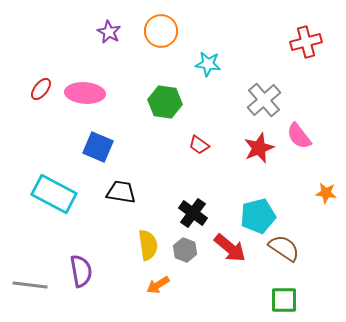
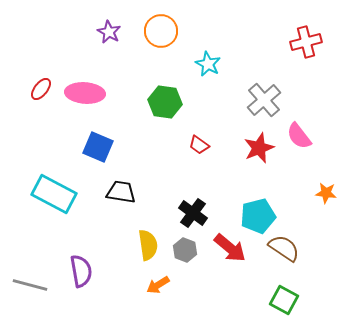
cyan star: rotated 20 degrees clockwise
gray line: rotated 8 degrees clockwise
green square: rotated 28 degrees clockwise
